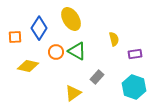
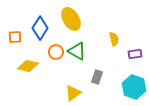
blue diamond: moved 1 px right
gray rectangle: rotated 24 degrees counterclockwise
